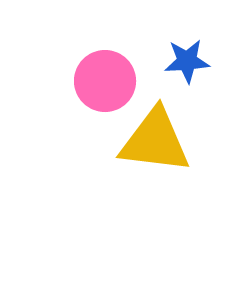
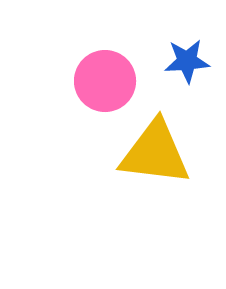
yellow triangle: moved 12 px down
